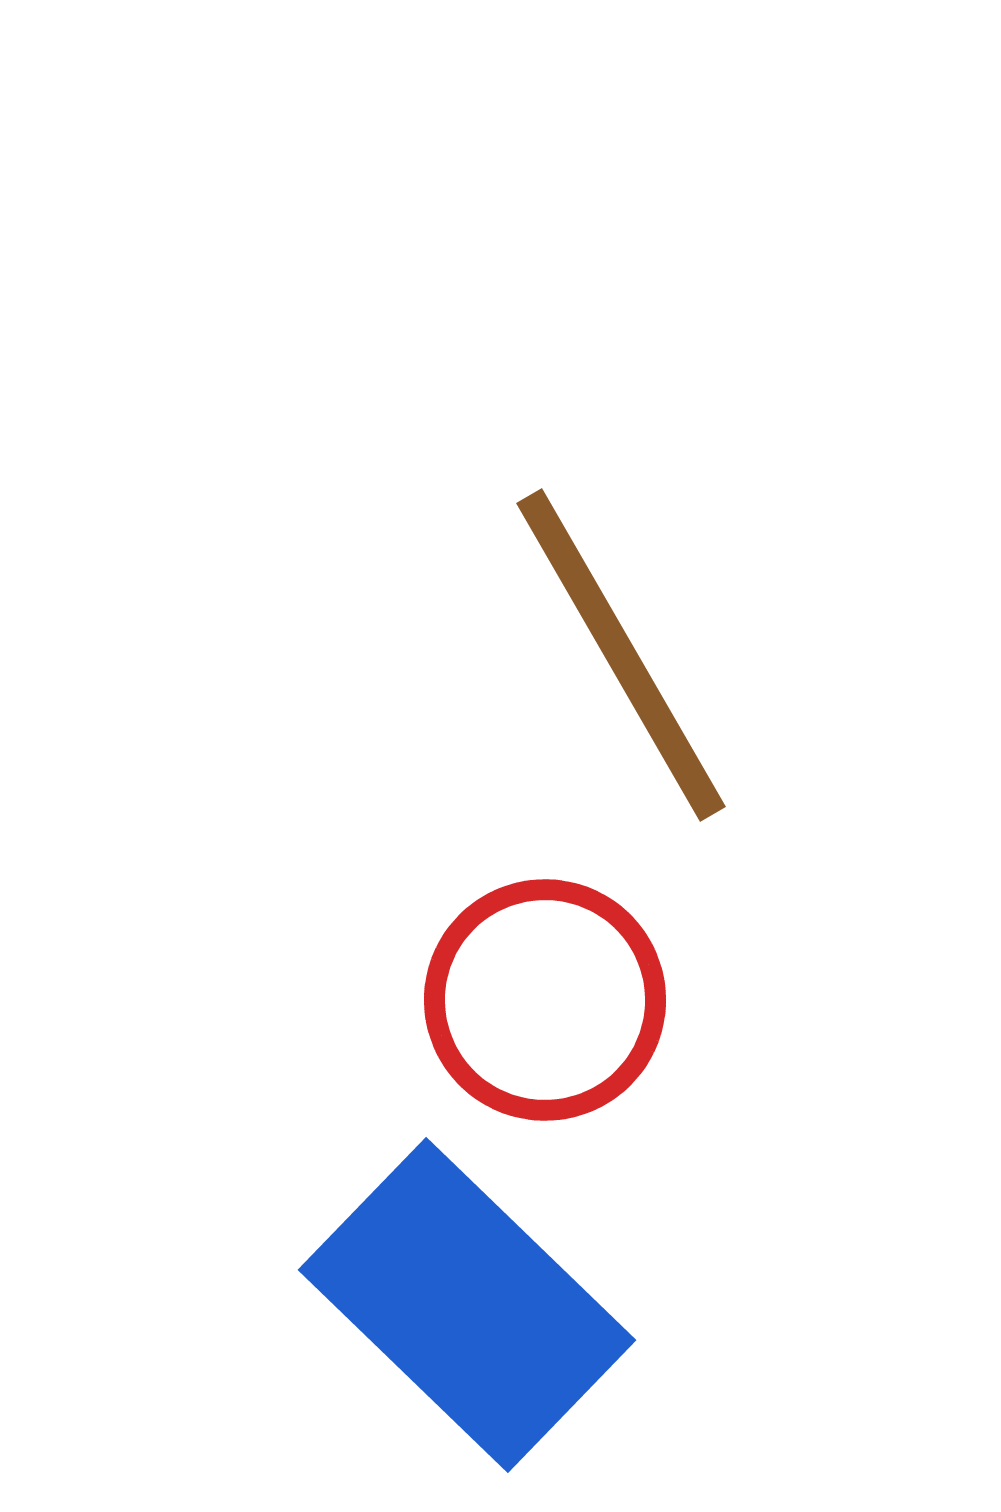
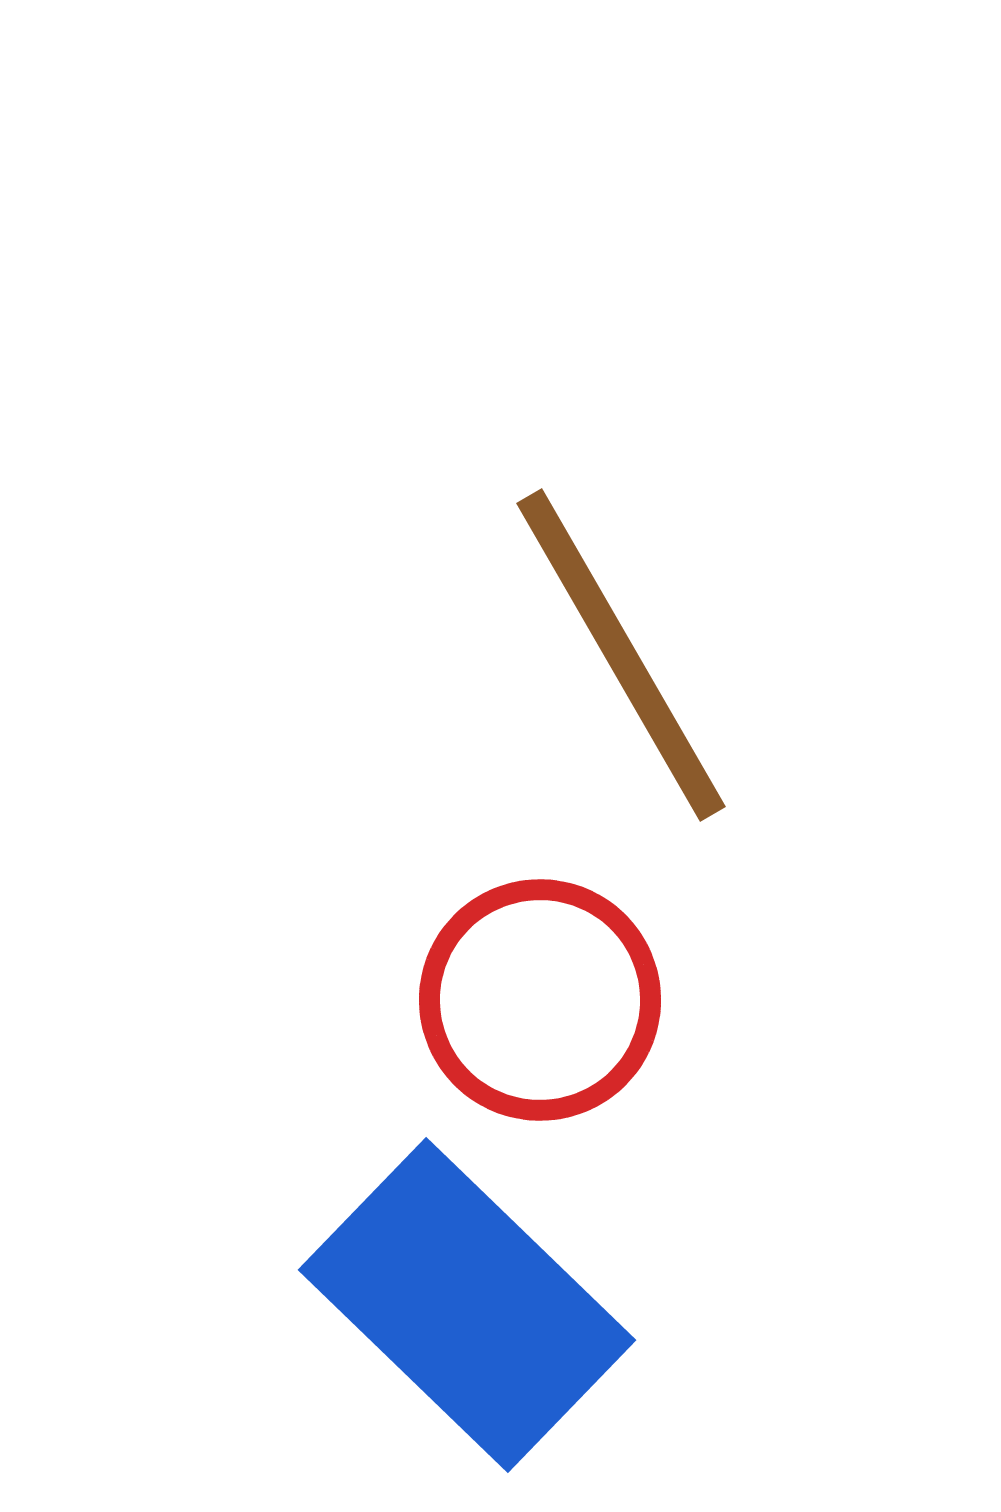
red circle: moved 5 px left
